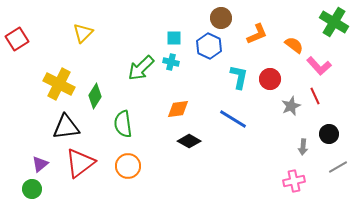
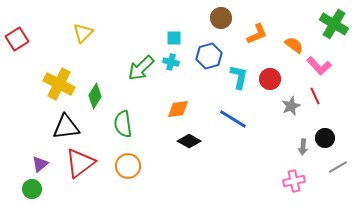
green cross: moved 2 px down
blue hexagon: moved 10 px down; rotated 20 degrees clockwise
black circle: moved 4 px left, 4 px down
